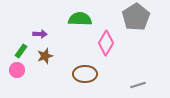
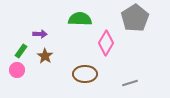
gray pentagon: moved 1 px left, 1 px down
brown star: rotated 21 degrees counterclockwise
gray line: moved 8 px left, 2 px up
